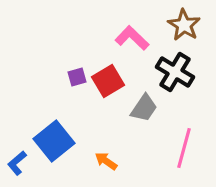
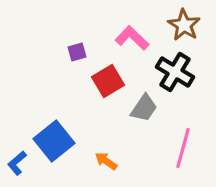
purple square: moved 25 px up
pink line: moved 1 px left
